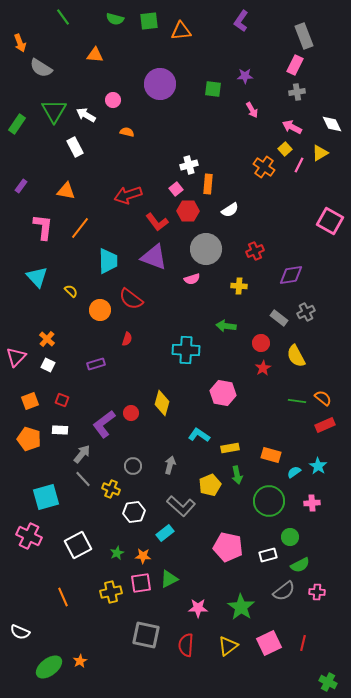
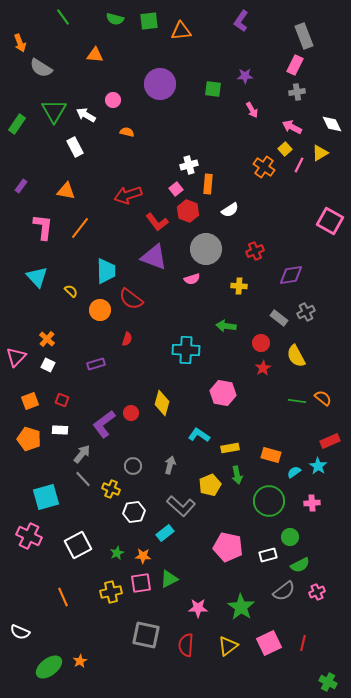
red hexagon at (188, 211): rotated 20 degrees clockwise
cyan trapezoid at (108, 261): moved 2 px left, 10 px down
red rectangle at (325, 425): moved 5 px right, 16 px down
pink cross at (317, 592): rotated 28 degrees counterclockwise
